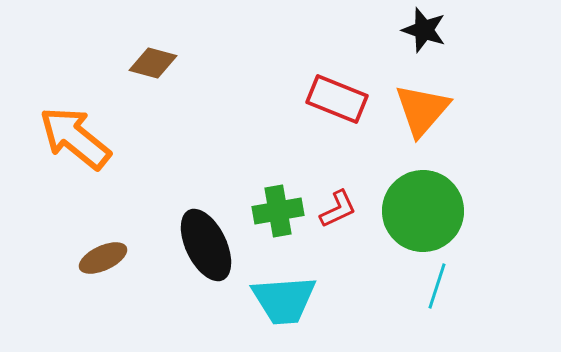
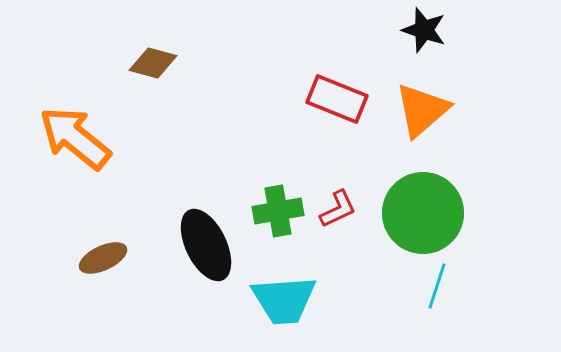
orange triangle: rotated 8 degrees clockwise
green circle: moved 2 px down
